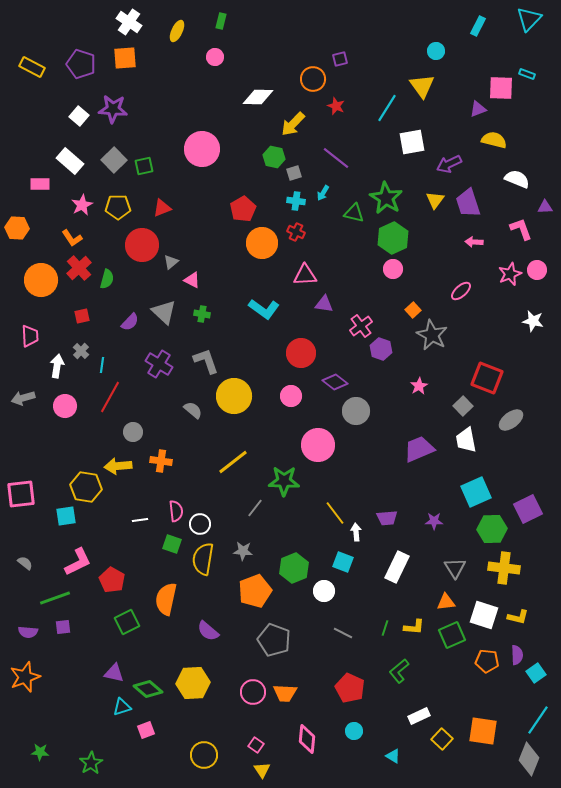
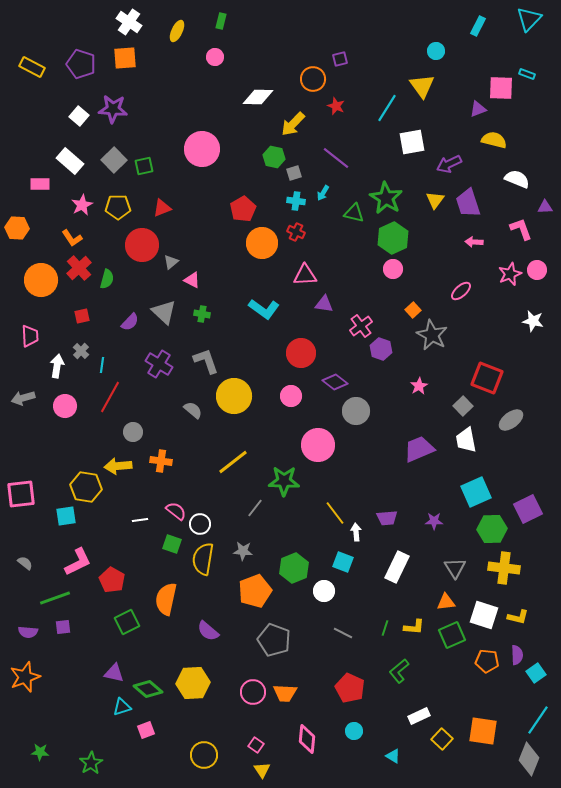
pink semicircle at (176, 511): rotated 45 degrees counterclockwise
